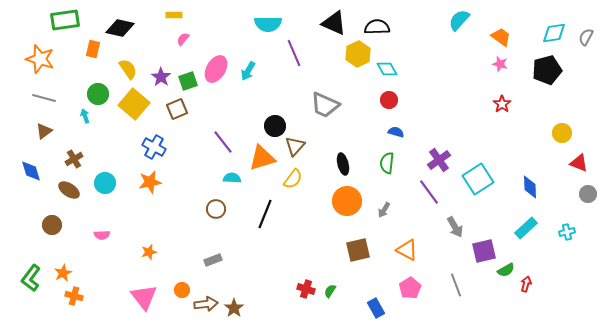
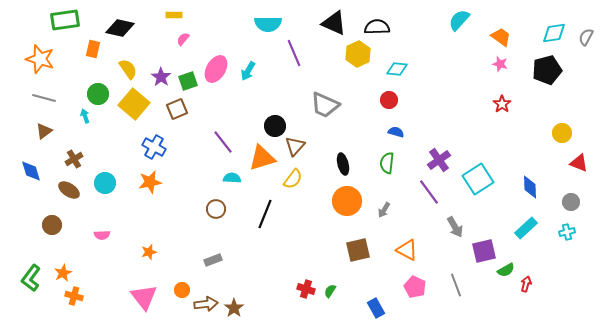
cyan diamond at (387, 69): moved 10 px right; rotated 55 degrees counterclockwise
gray circle at (588, 194): moved 17 px left, 8 px down
pink pentagon at (410, 288): moved 5 px right, 1 px up; rotated 15 degrees counterclockwise
